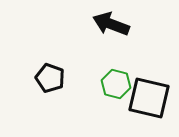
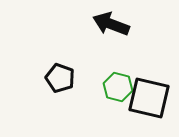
black pentagon: moved 10 px right
green hexagon: moved 2 px right, 3 px down
